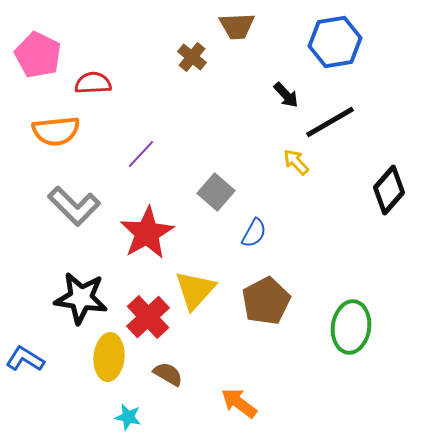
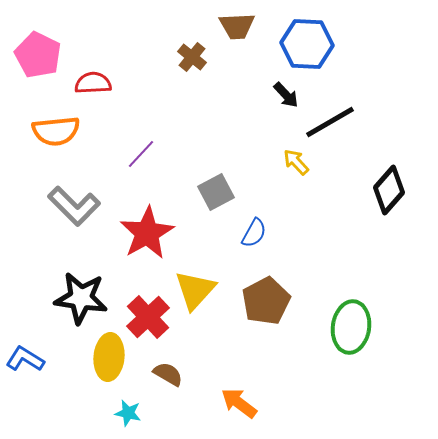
blue hexagon: moved 28 px left, 2 px down; rotated 12 degrees clockwise
gray square: rotated 21 degrees clockwise
cyan star: moved 4 px up
